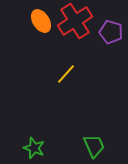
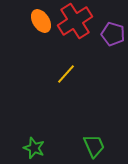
purple pentagon: moved 2 px right, 2 px down
